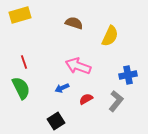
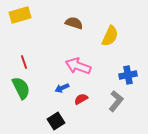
red semicircle: moved 5 px left
